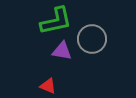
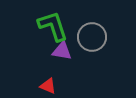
green L-shape: moved 3 px left, 5 px down; rotated 96 degrees counterclockwise
gray circle: moved 2 px up
